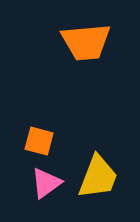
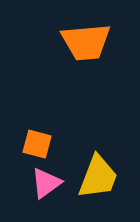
orange square: moved 2 px left, 3 px down
